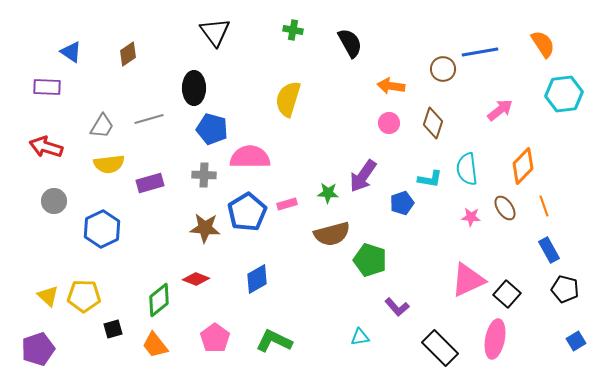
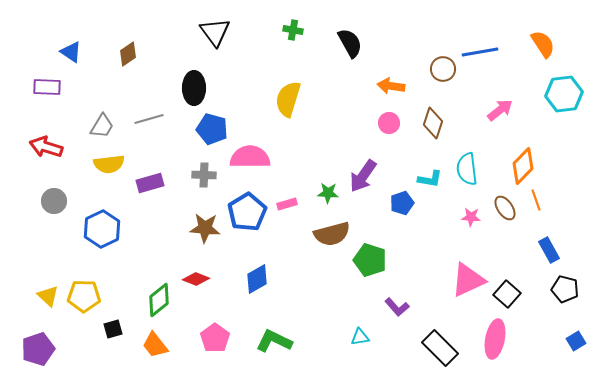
orange line at (544, 206): moved 8 px left, 6 px up
